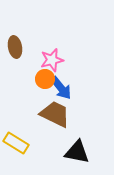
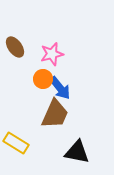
brown ellipse: rotated 25 degrees counterclockwise
pink star: moved 6 px up
orange circle: moved 2 px left
blue arrow: moved 1 px left
brown trapezoid: rotated 88 degrees clockwise
